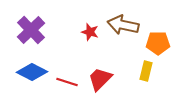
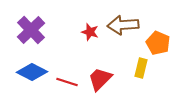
brown arrow: rotated 16 degrees counterclockwise
orange pentagon: rotated 25 degrees clockwise
yellow rectangle: moved 5 px left, 3 px up
